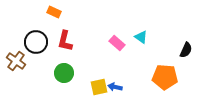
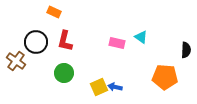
pink rectangle: rotated 28 degrees counterclockwise
black semicircle: rotated 21 degrees counterclockwise
yellow square: rotated 12 degrees counterclockwise
